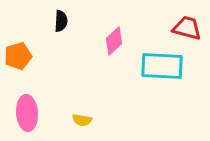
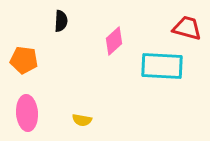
orange pentagon: moved 6 px right, 4 px down; rotated 24 degrees clockwise
